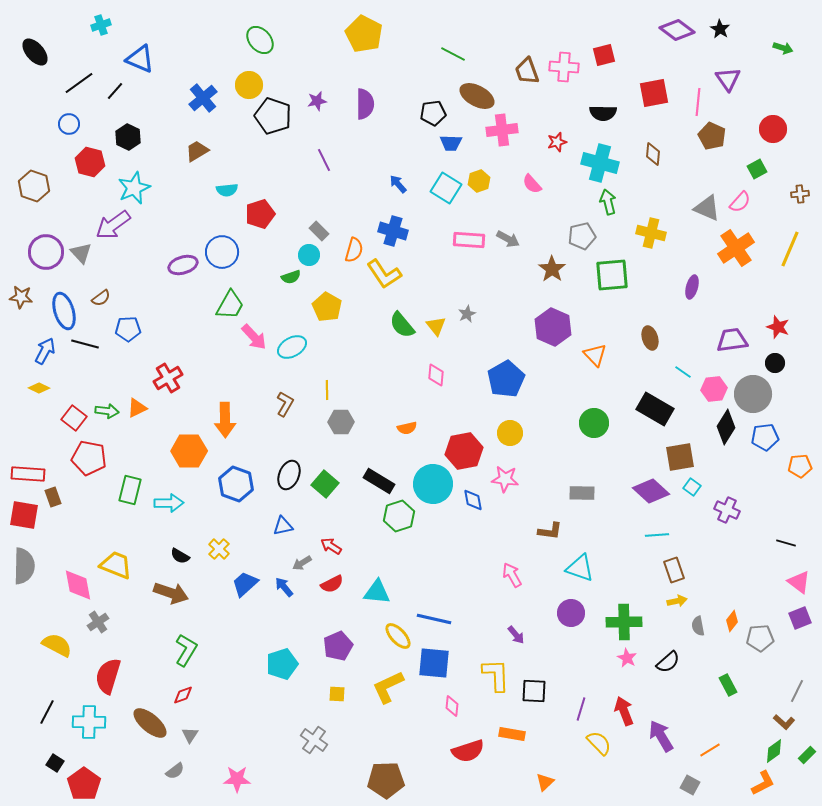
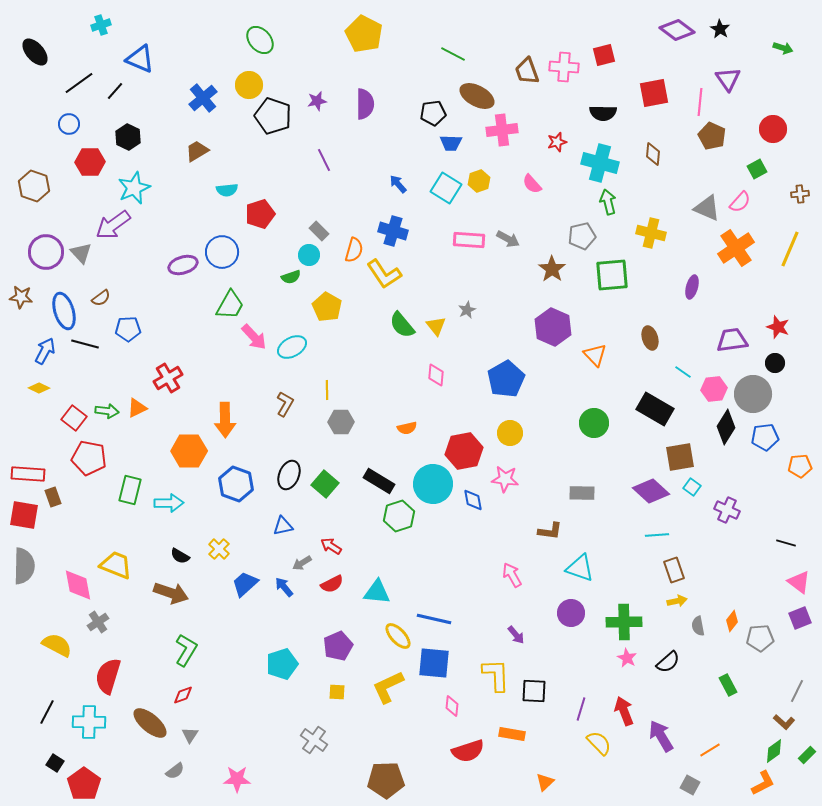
pink line at (698, 102): moved 2 px right
red hexagon at (90, 162): rotated 16 degrees counterclockwise
gray star at (467, 314): moved 4 px up
yellow square at (337, 694): moved 2 px up
